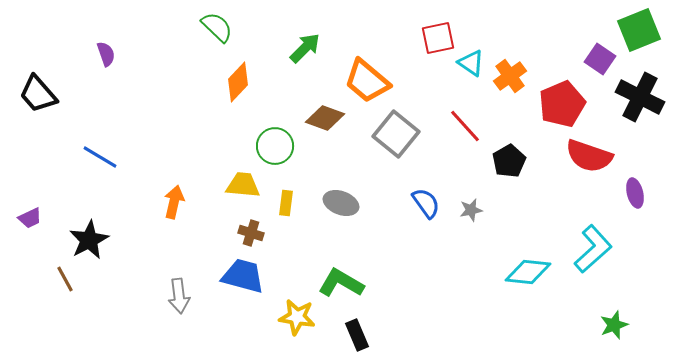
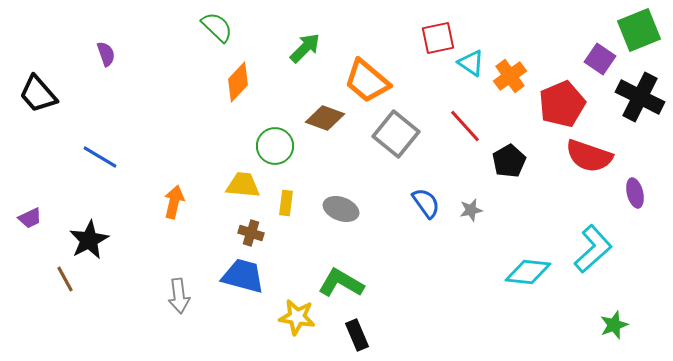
gray ellipse: moved 6 px down
